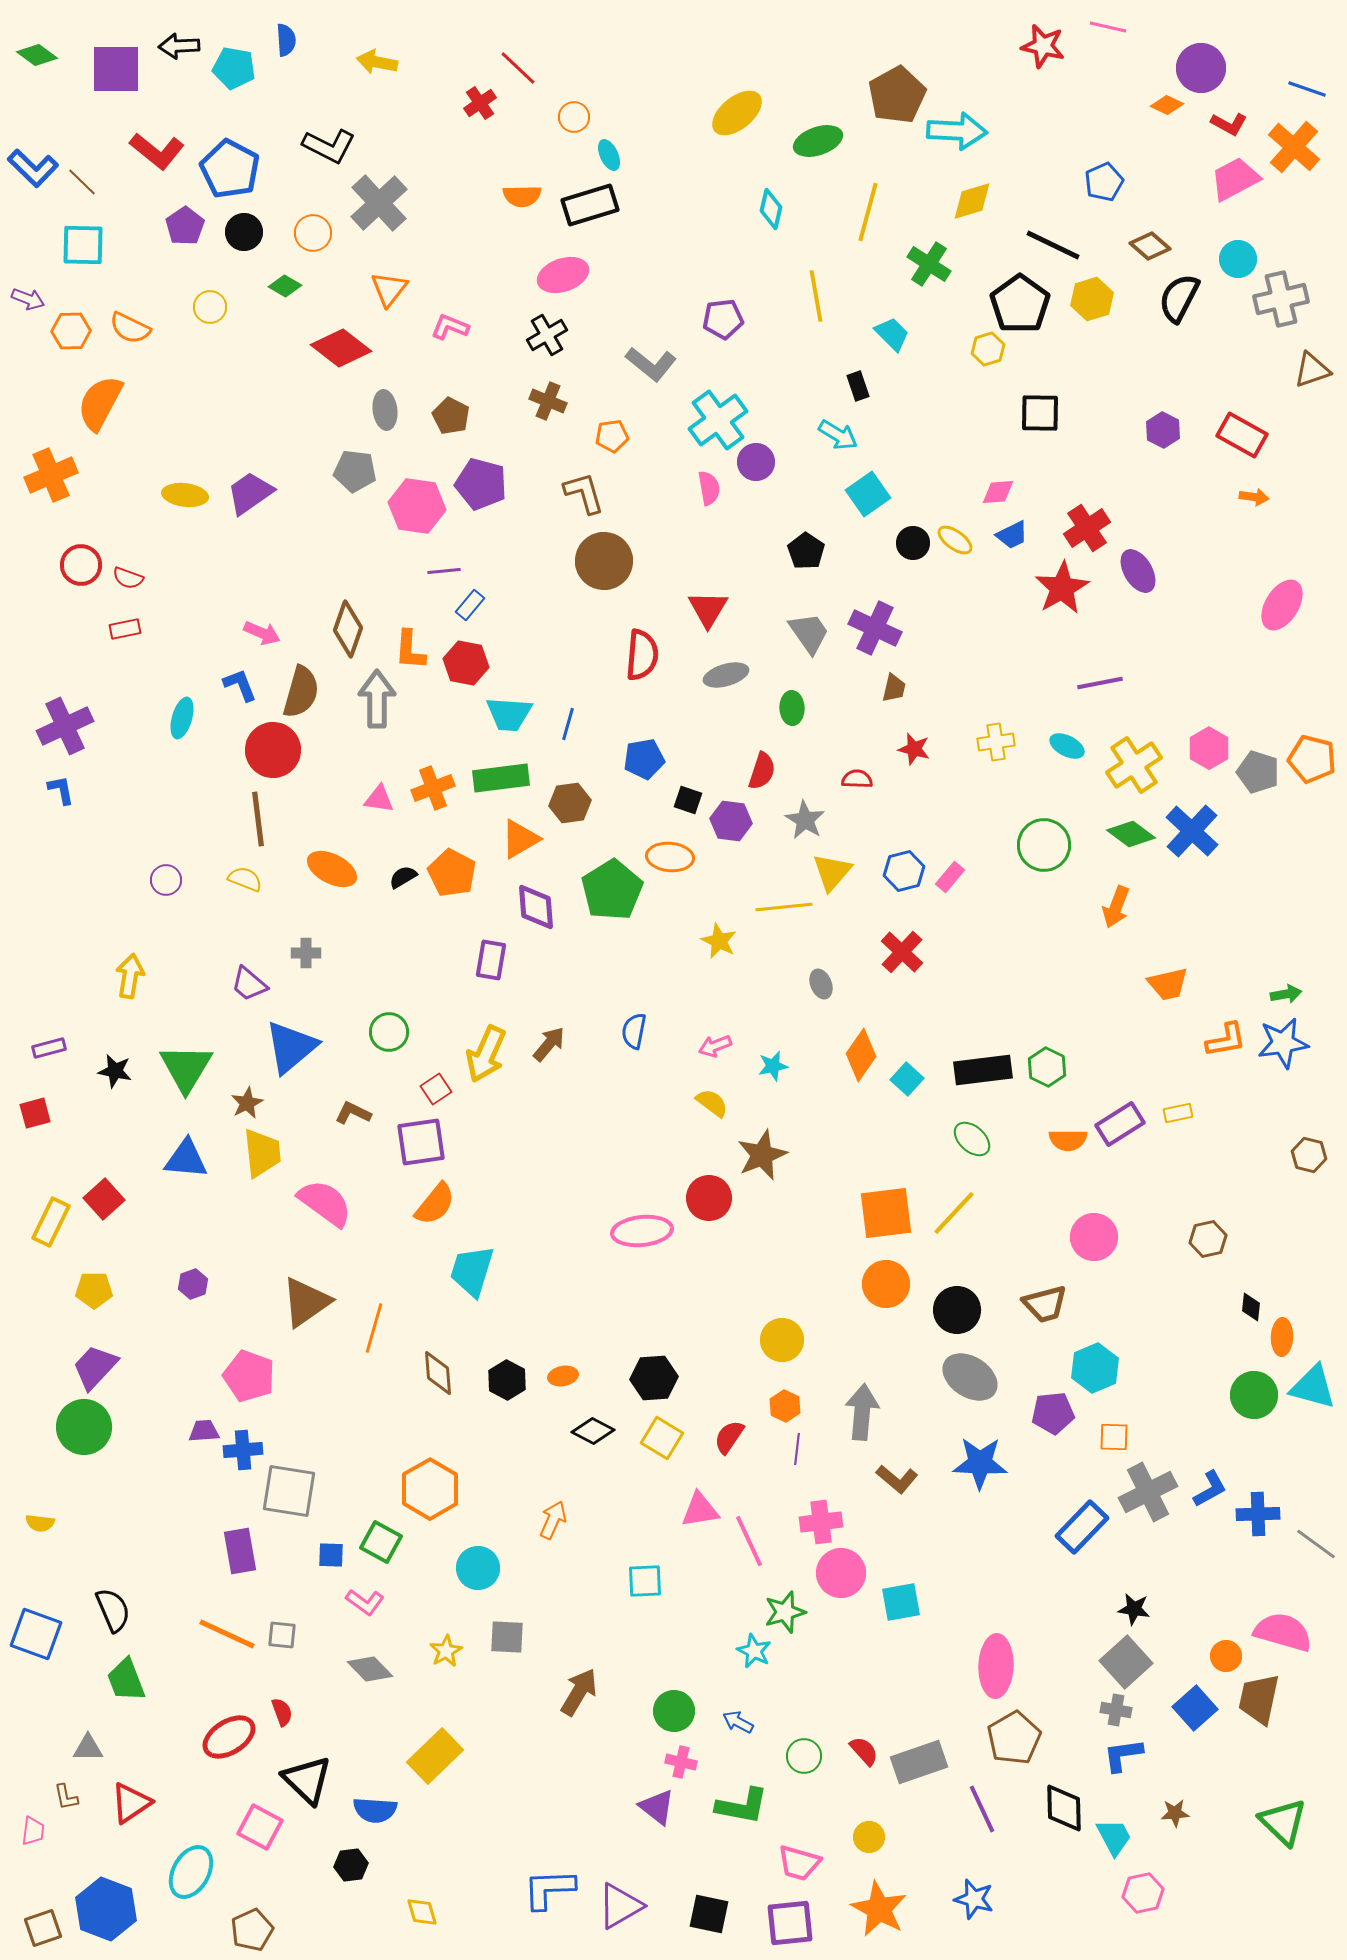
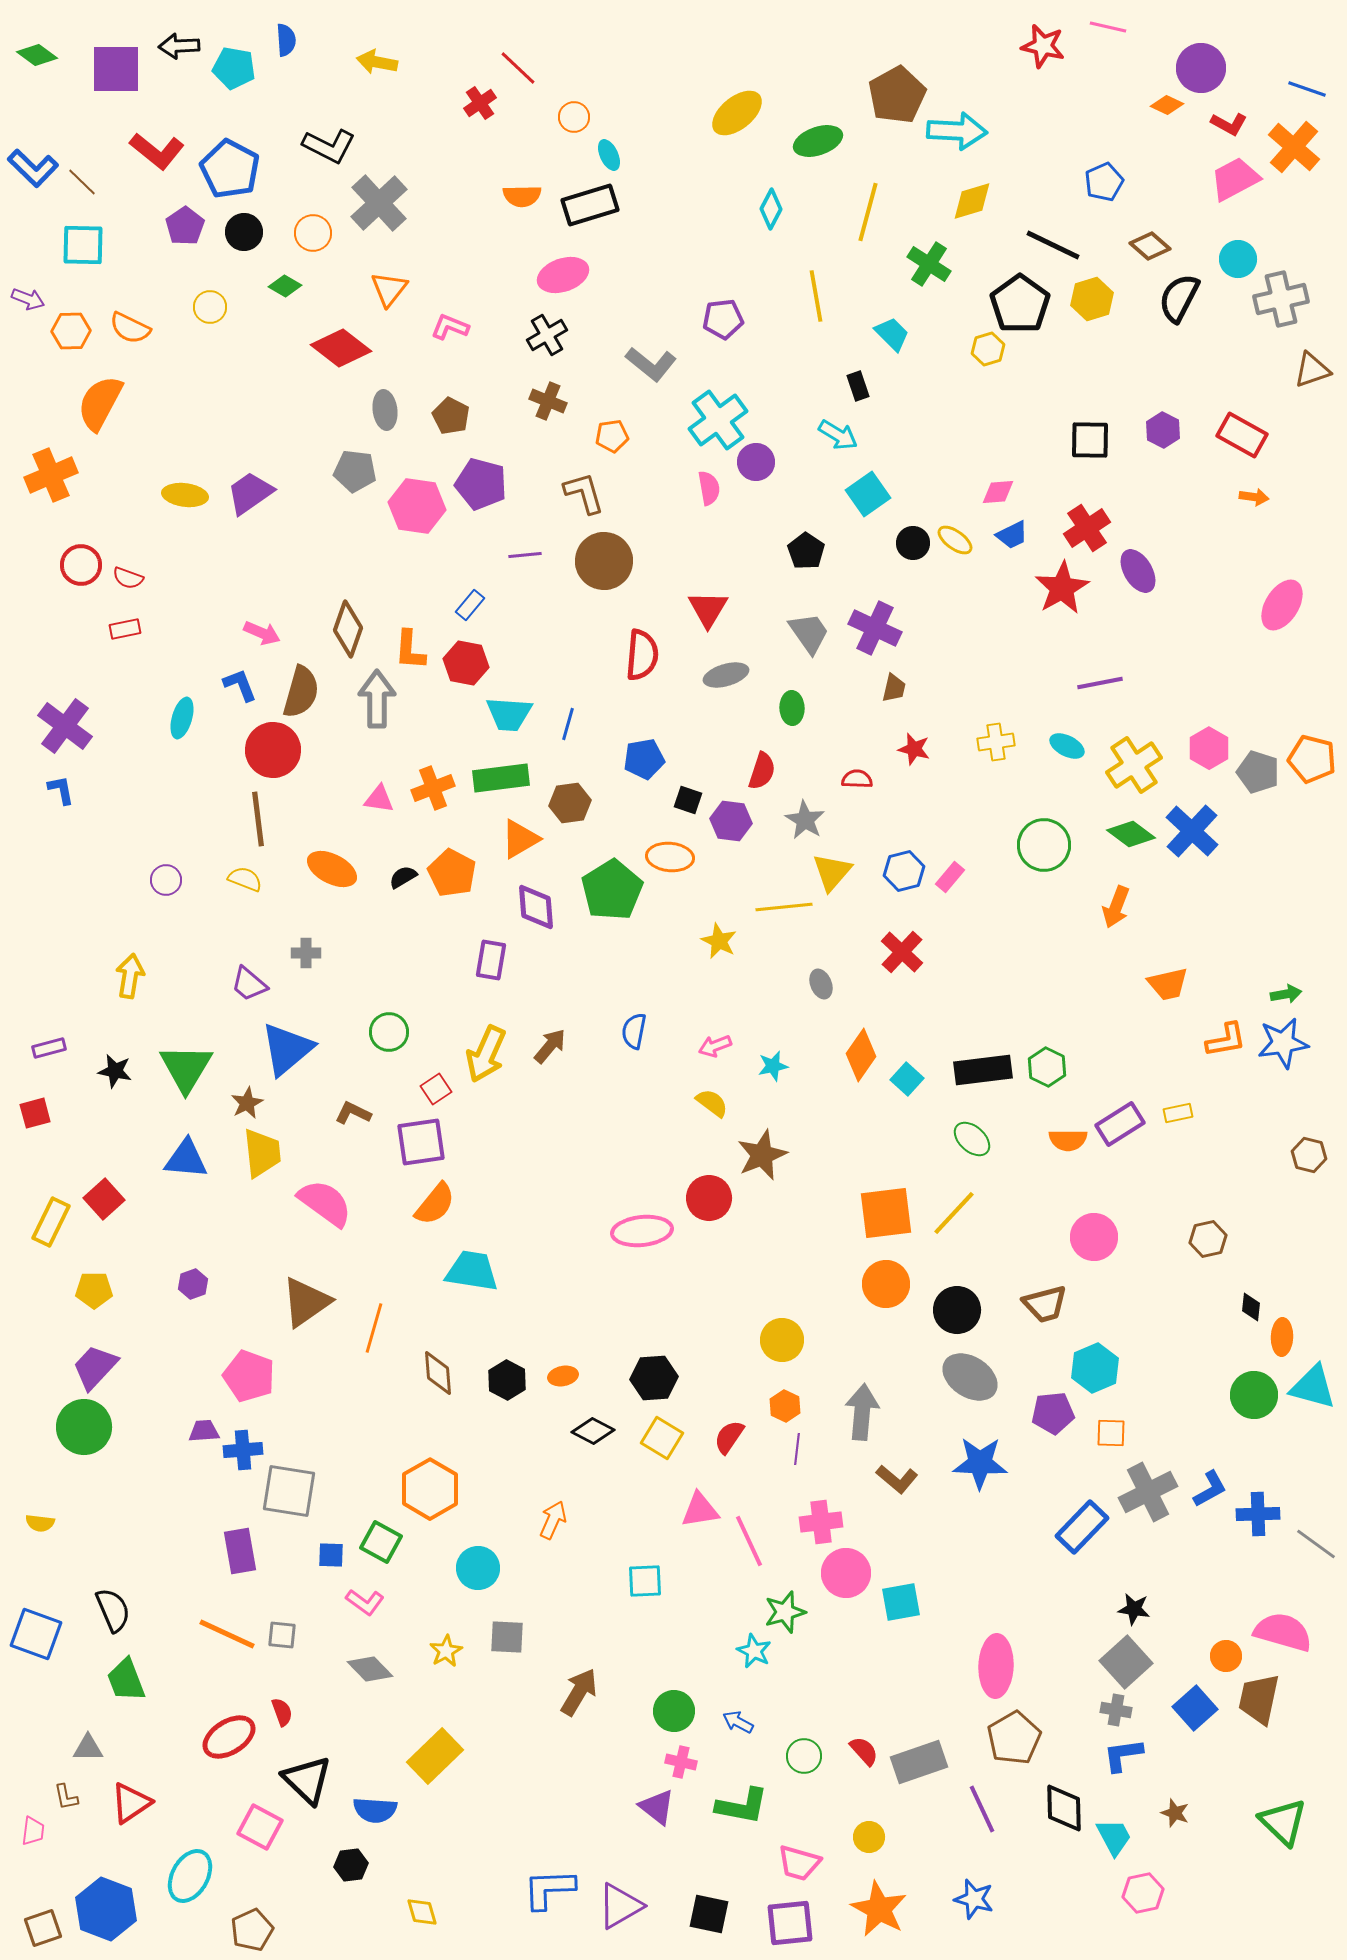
cyan diamond at (771, 209): rotated 15 degrees clockwise
black square at (1040, 413): moved 50 px right, 27 px down
purple line at (444, 571): moved 81 px right, 16 px up
purple cross at (65, 726): rotated 28 degrees counterclockwise
brown arrow at (549, 1044): moved 1 px right, 2 px down
blue triangle at (291, 1047): moved 4 px left, 2 px down
cyan trapezoid at (472, 1271): rotated 82 degrees clockwise
orange square at (1114, 1437): moved 3 px left, 4 px up
pink circle at (841, 1573): moved 5 px right
brown star at (1175, 1813): rotated 24 degrees clockwise
cyan ellipse at (191, 1872): moved 1 px left, 4 px down
